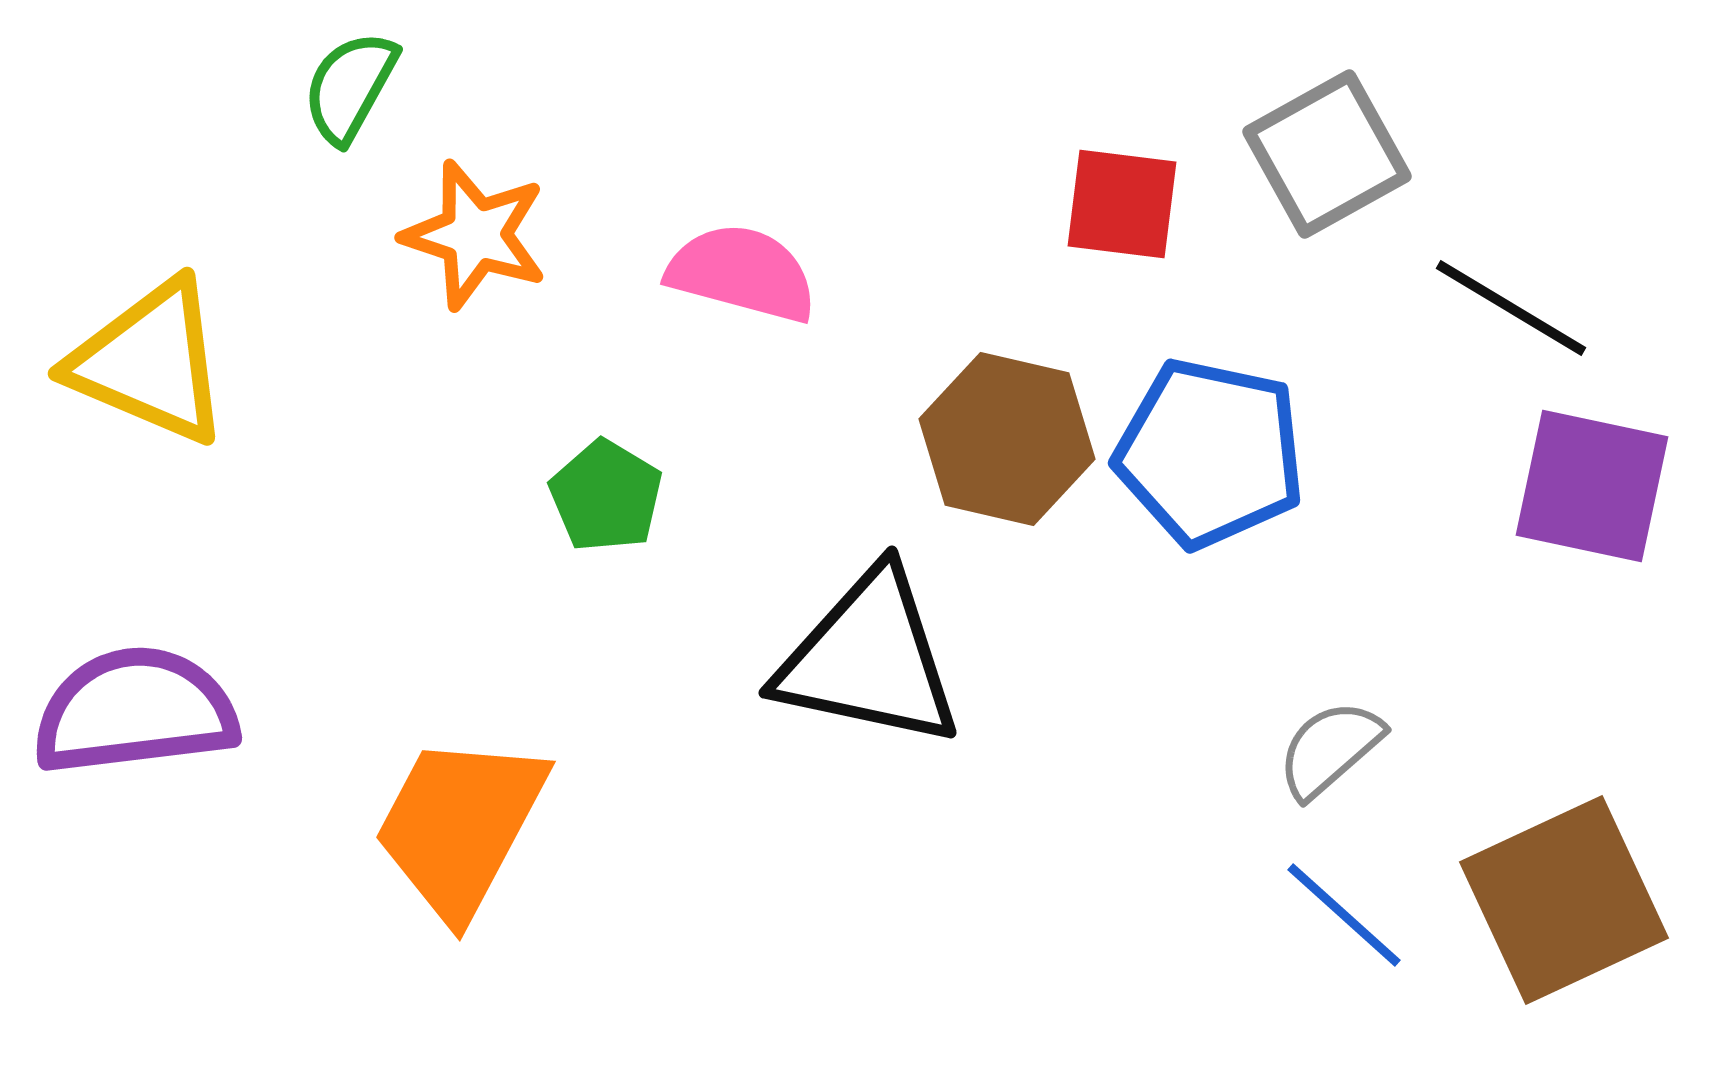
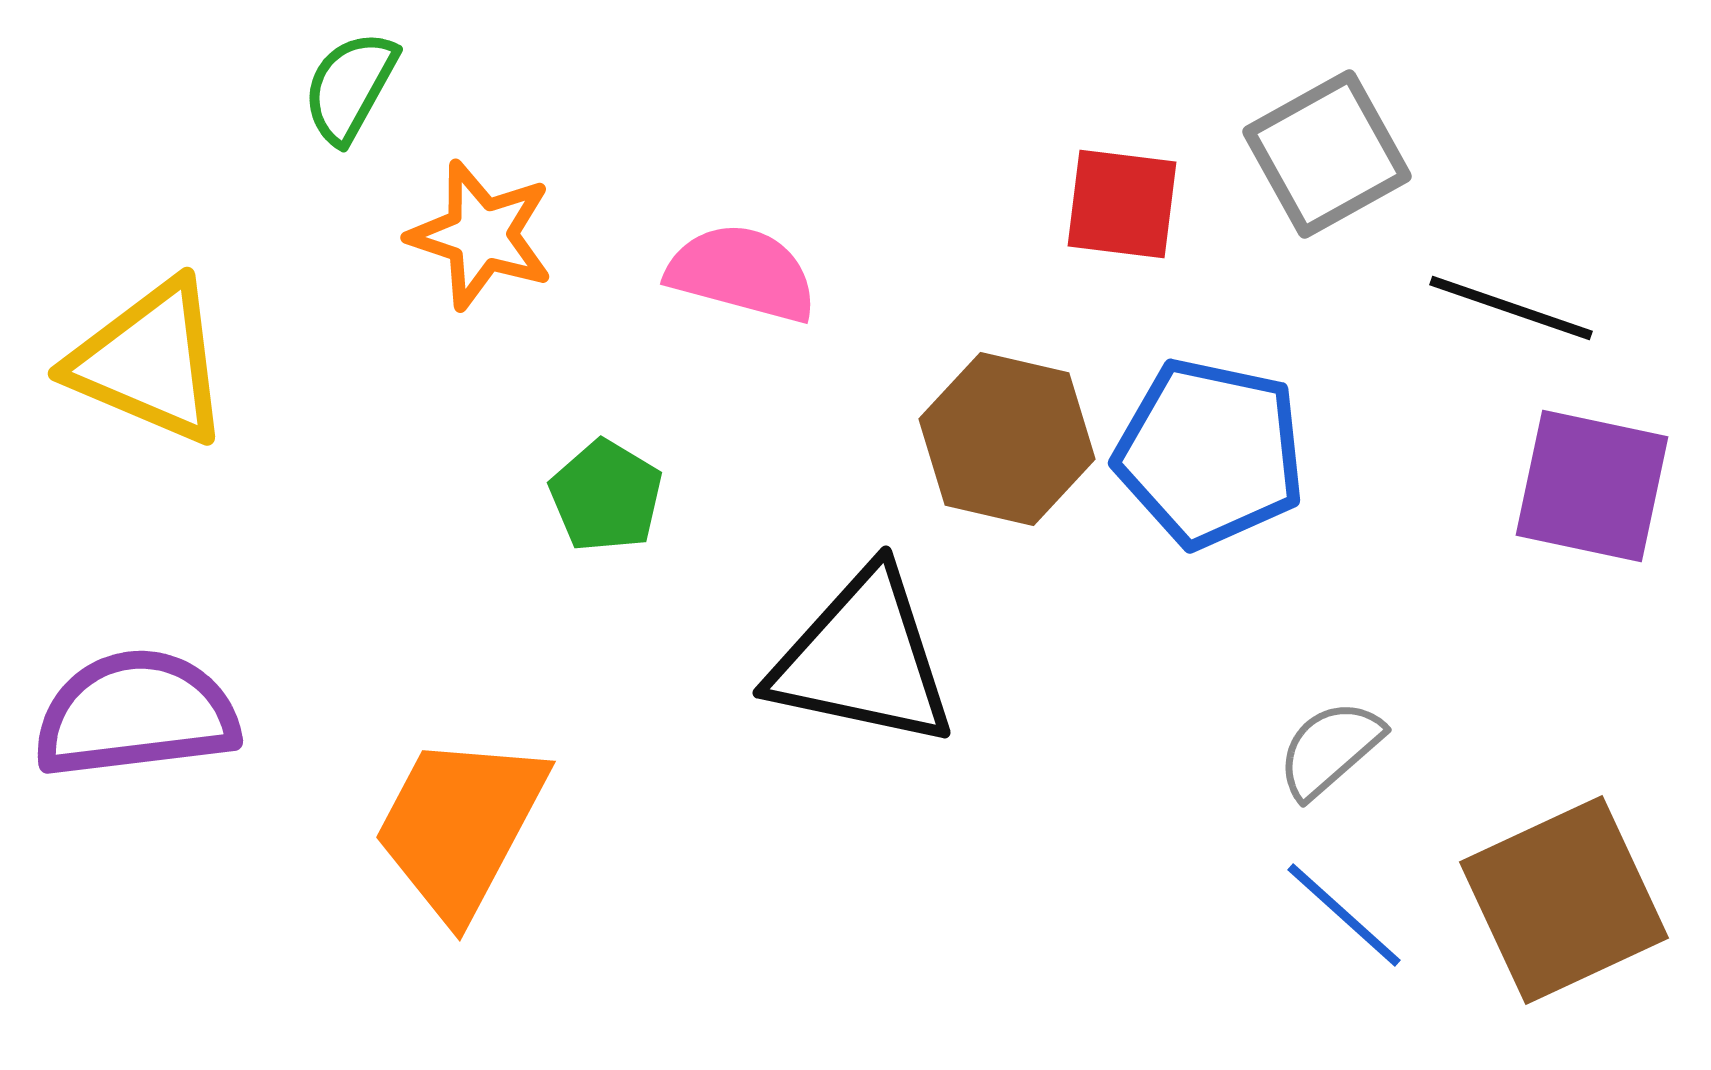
orange star: moved 6 px right
black line: rotated 12 degrees counterclockwise
black triangle: moved 6 px left
purple semicircle: moved 1 px right, 3 px down
